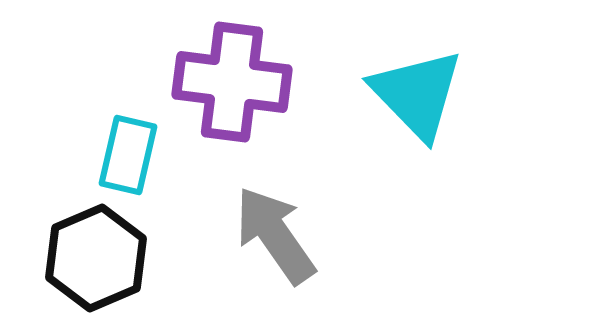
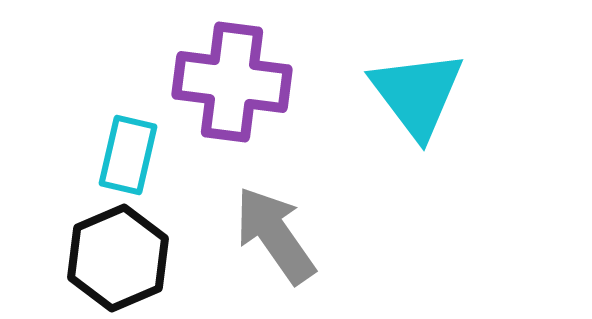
cyan triangle: rotated 7 degrees clockwise
black hexagon: moved 22 px right
